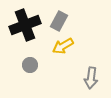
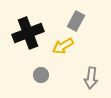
gray rectangle: moved 17 px right
black cross: moved 3 px right, 8 px down
gray circle: moved 11 px right, 10 px down
